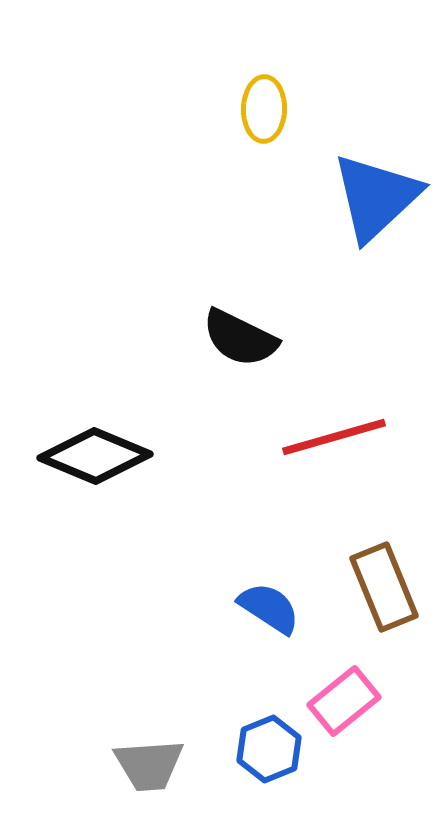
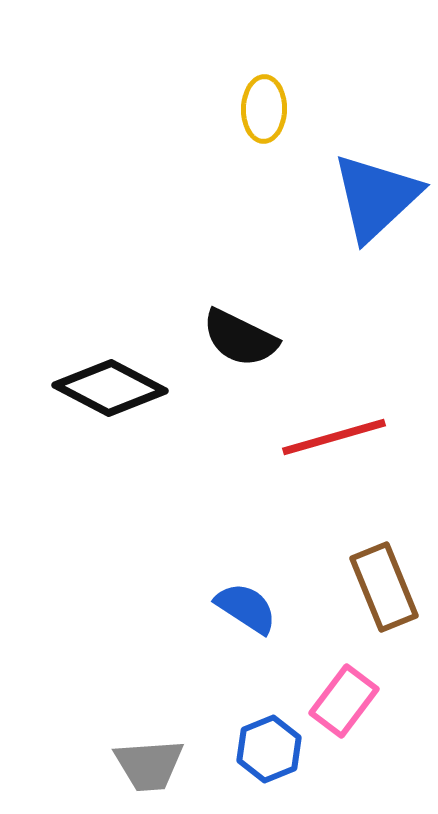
black diamond: moved 15 px right, 68 px up; rotated 5 degrees clockwise
blue semicircle: moved 23 px left
pink rectangle: rotated 14 degrees counterclockwise
